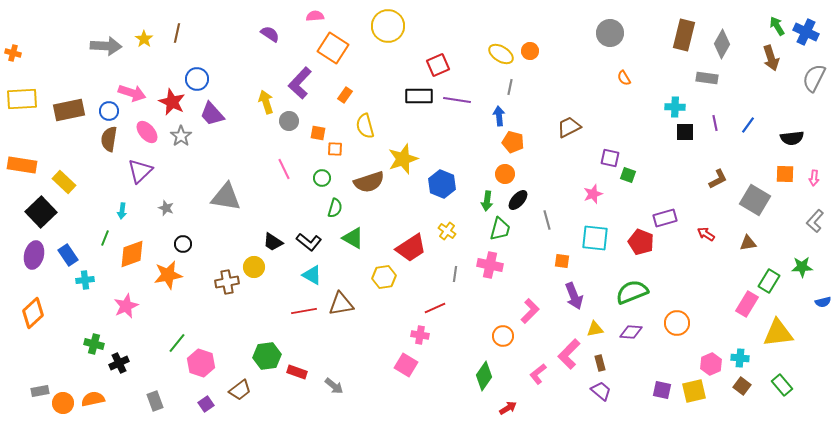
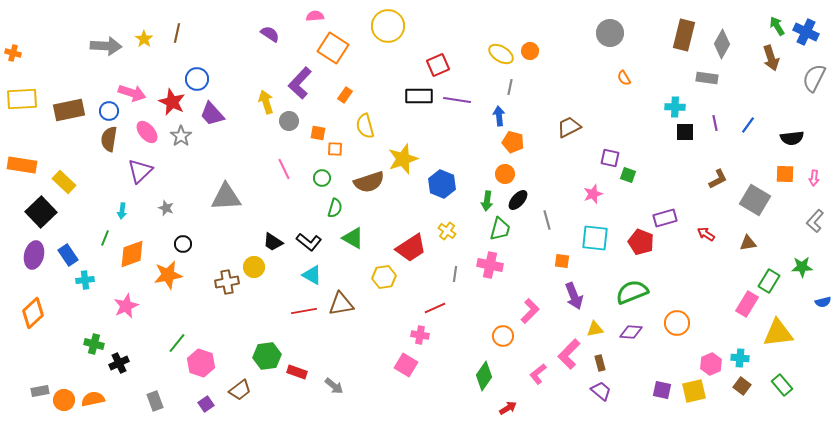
gray triangle at (226, 197): rotated 12 degrees counterclockwise
orange circle at (63, 403): moved 1 px right, 3 px up
